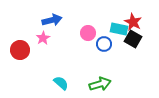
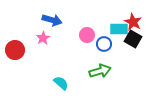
blue arrow: rotated 30 degrees clockwise
cyan rectangle: rotated 12 degrees counterclockwise
pink circle: moved 1 px left, 2 px down
red circle: moved 5 px left
green arrow: moved 13 px up
